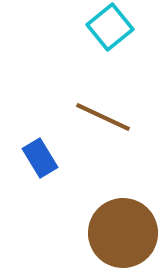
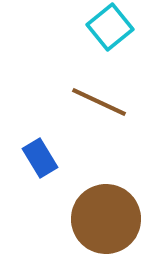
brown line: moved 4 px left, 15 px up
brown circle: moved 17 px left, 14 px up
